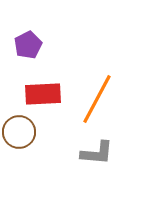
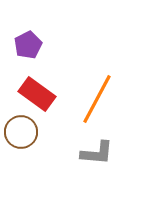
red rectangle: moved 6 px left; rotated 39 degrees clockwise
brown circle: moved 2 px right
